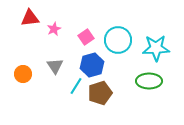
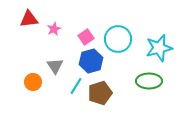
red triangle: moved 1 px left, 1 px down
cyan circle: moved 1 px up
cyan star: moved 3 px right; rotated 12 degrees counterclockwise
blue hexagon: moved 1 px left, 4 px up
orange circle: moved 10 px right, 8 px down
